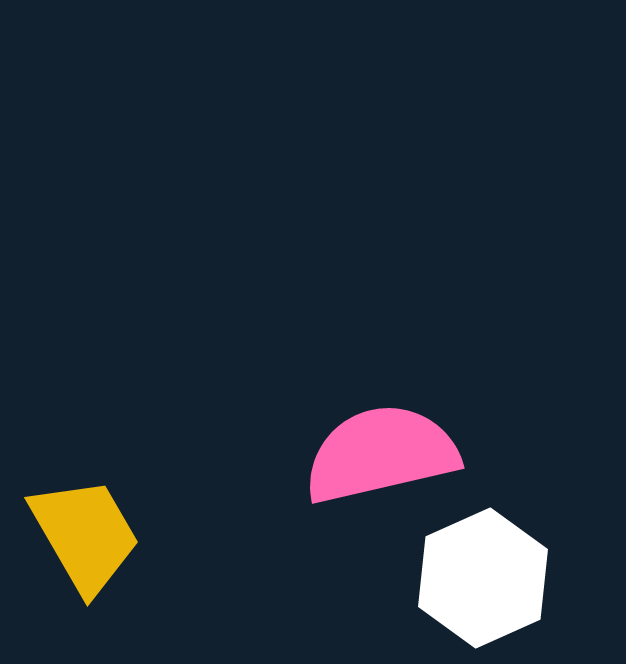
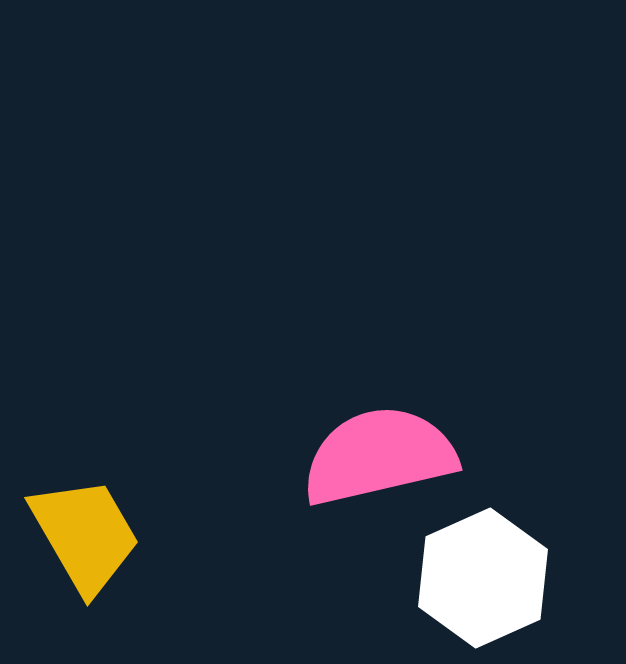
pink semicircle: moved 2 px left, 2 px down
